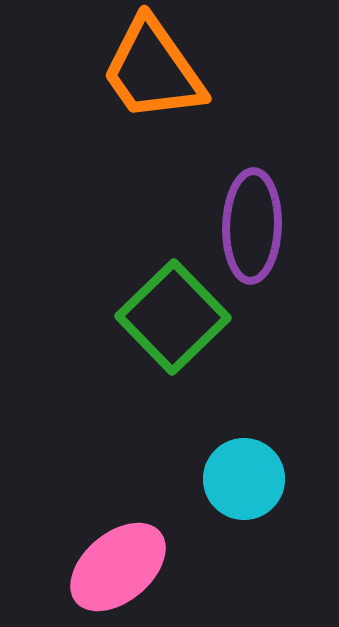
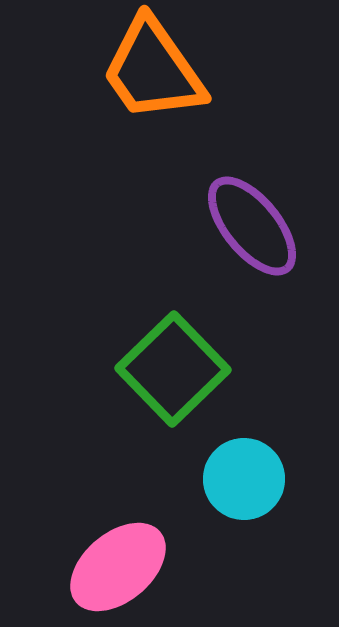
purple ellipse: rotated 41 degrees counterclockwise
green square: moved 52 px down
